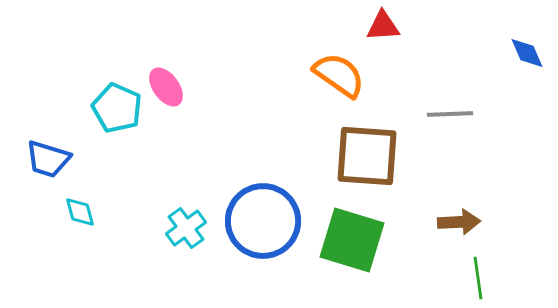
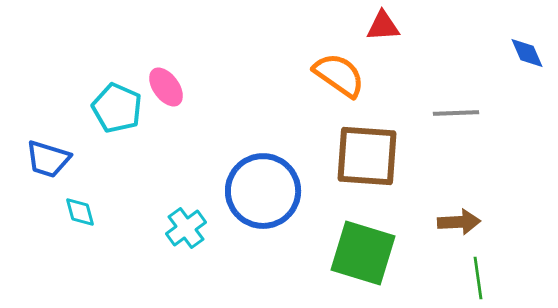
gray line: moved 6 px right, 1 px up
blue circle: moved 30 px up
green square: moved 11 px right, 13 px down
